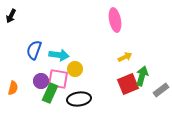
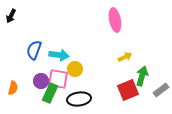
red square: moved 6 px down
